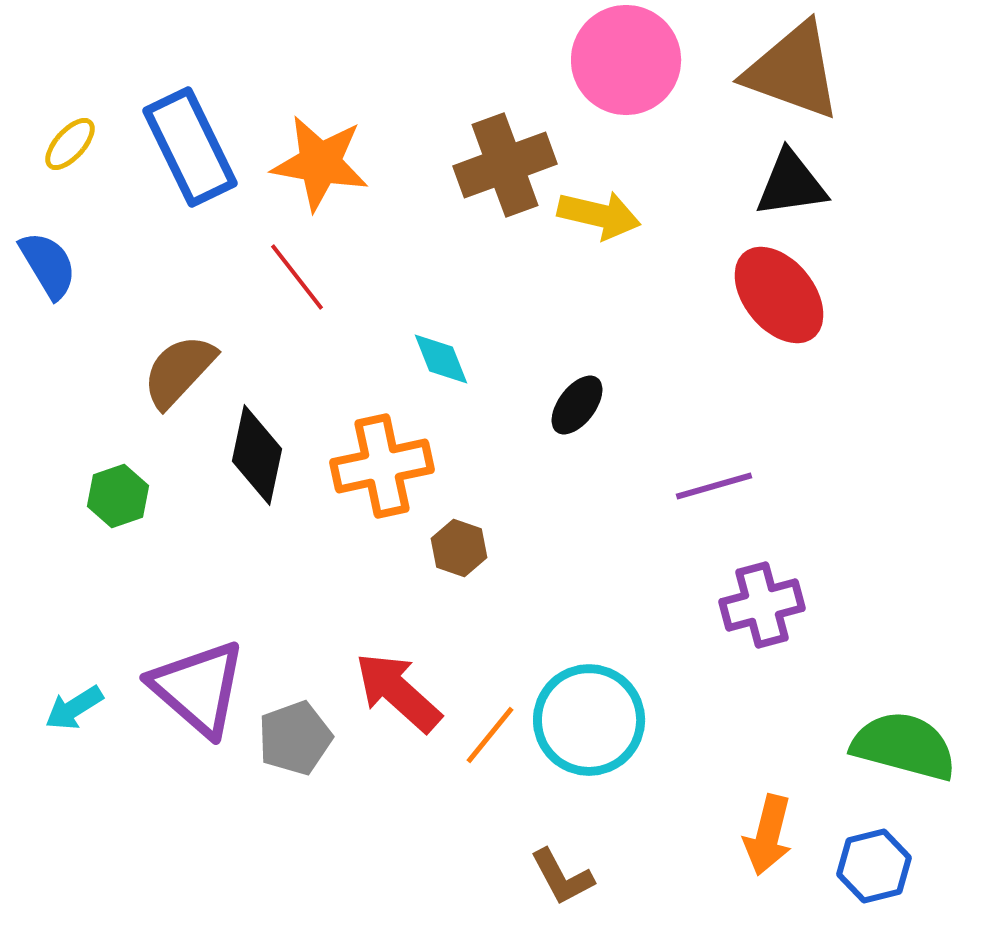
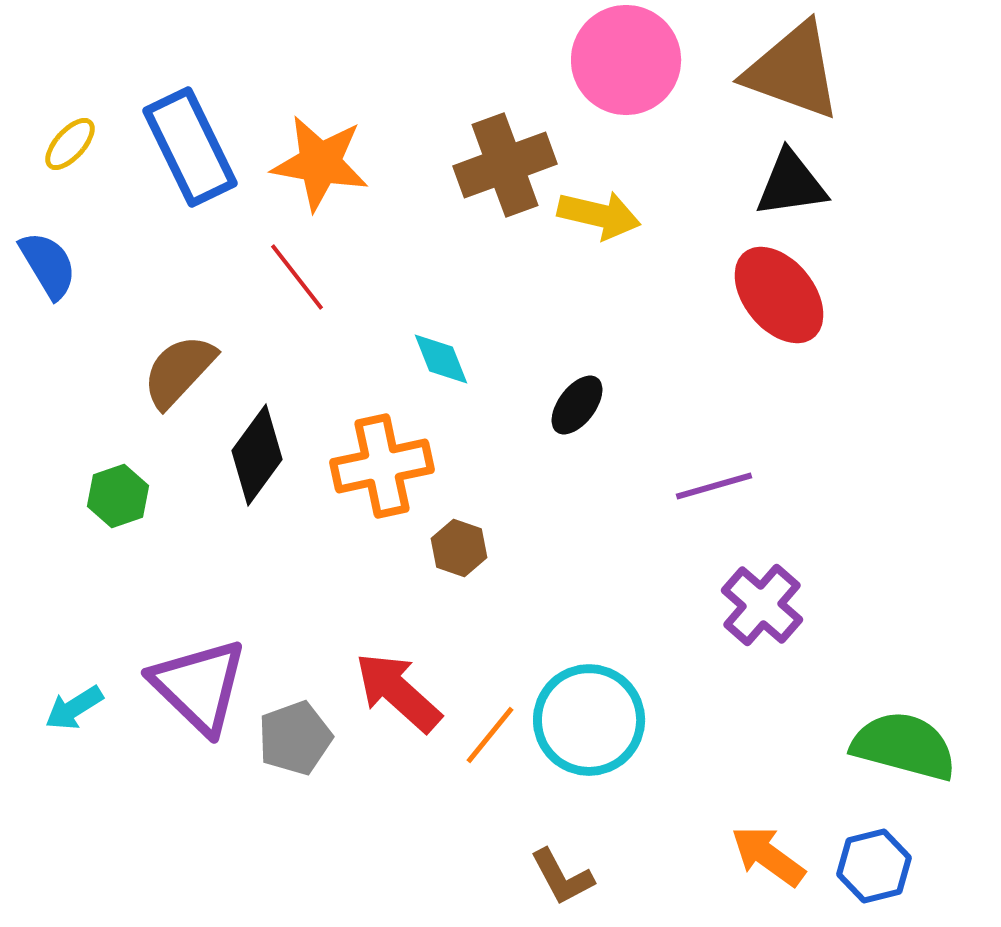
black diamond: rotated 24 degrees clockwise
purple cross: rotated 34 degrees counterclockwise
purple triangle: moved 1 px right, 2 px up; rotated 3 degrees clockwise
orange arrow: moved 21 px down; rotated 112 degrees clockwise
